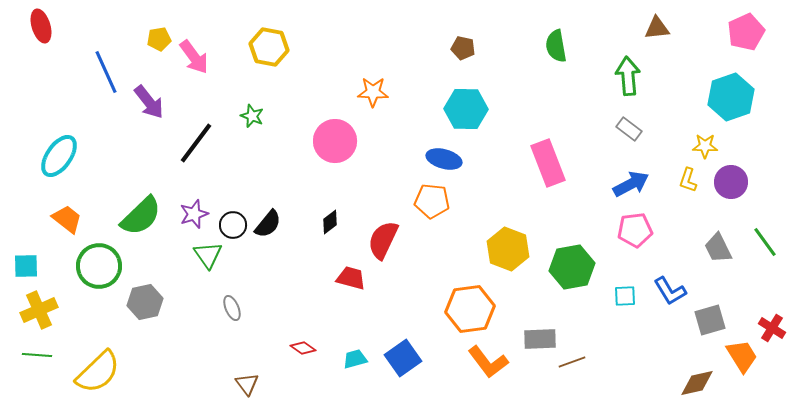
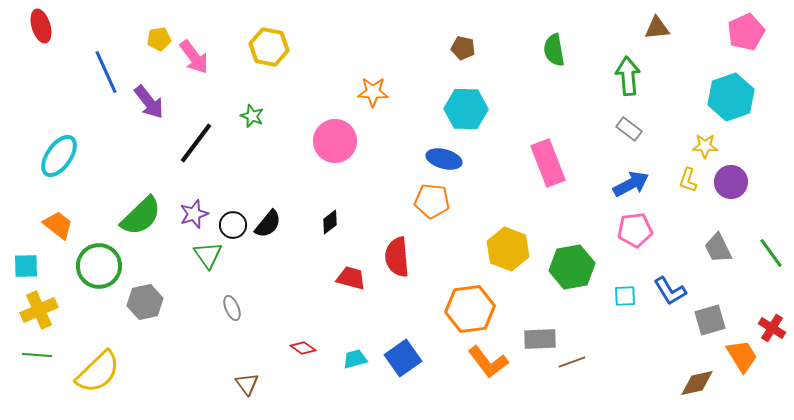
green semicircle at (556, 46): moved 2 px left, 4 px down
orange trapezoid at (67, 219): moved 9 px left, 6 px down
red semicircle at (383, 240): moved 14 px right, 17 px down; rotated 30 degrees counterclockwise
green line at (765, 242): moved 6 px right, 11 px down
